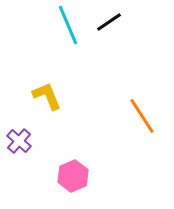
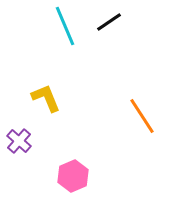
cyan line: moved 3 px left, 1 px down
yellow L-shape: moved 1 px left, 2 px down
